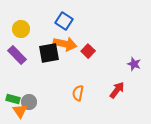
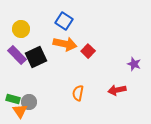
black square: moved 13 px left, 4 px down; rotated 15 degrees counterclockwise
red arrow: rotated 138 degrees counterclockwise
